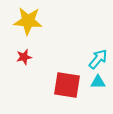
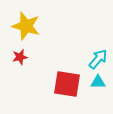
yellow star: moved 2 px left, 5 px down; rotated 12 degrees clockwise
red star: moved 4 px left
red square: moved 1 px up
